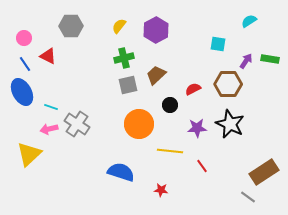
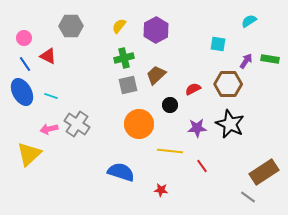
cyan line: moved 11 px up
